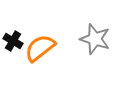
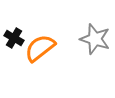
black cross: moved 1 px right, 3 px up
